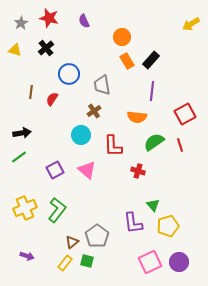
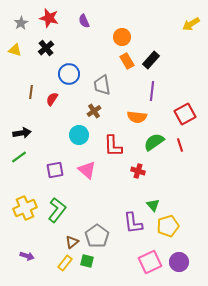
cyan circle: moved 2 px left
purple square: rotated 18 degrees clockwise
